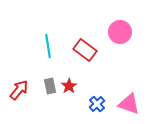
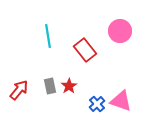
pink circle: moved 1 px up
cyan line: moved 10 px up
red rectangle: rotated 15 degrees clockwise
pink triangle: moved 8 px left, 3 px up
